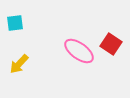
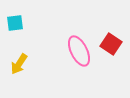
pink ellipse: rotated 28 degrees clockwise
yellow arrow: rotated 10 degrees counterclockwise
